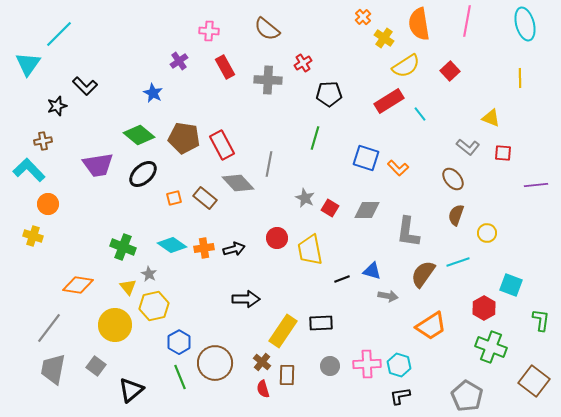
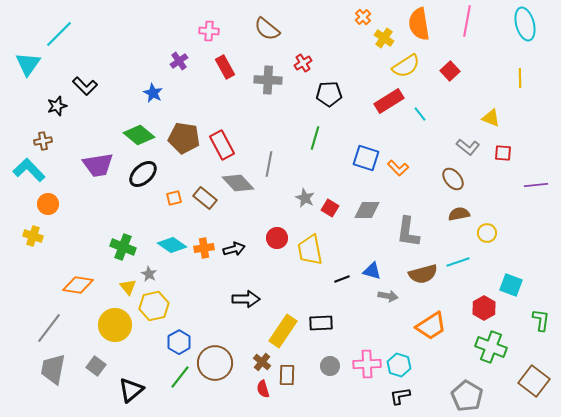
brown semicircle at (456, 215): moved 3 px right, 1 px up; rotated 60 degrees clockwise
brown semicircle at (423, 274): rotated 140 degrees counterclockwise
green line at (180, 377): rotated 60 degrees clockwise
